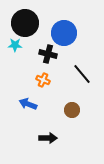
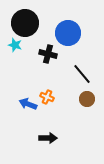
blue circle: moved 4 px right
cyan star: rotated 16 degrees clockwise
orange cross: moved 4 px right, 17 px down
brown circle: moved 15 px right, 11 px up
